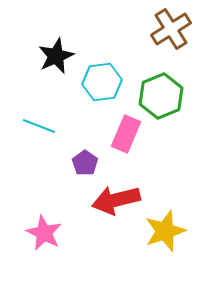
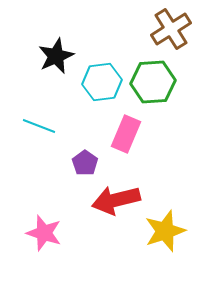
green hexagon: moved 8 px left, 14 px up; rotated 18 degrees clockwise
pink star: rotated 9 degrees counterclockwise
